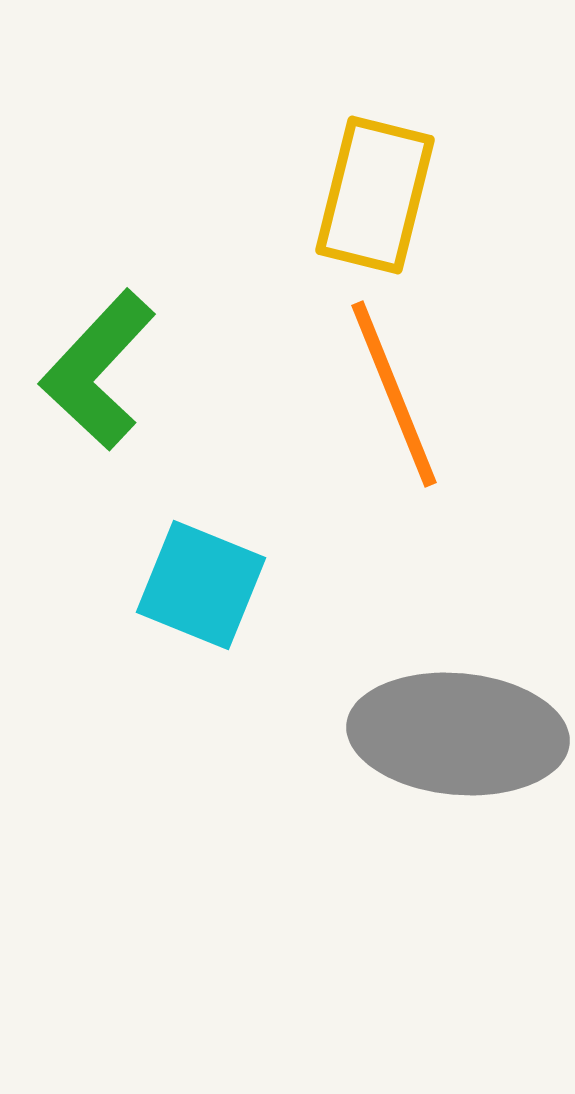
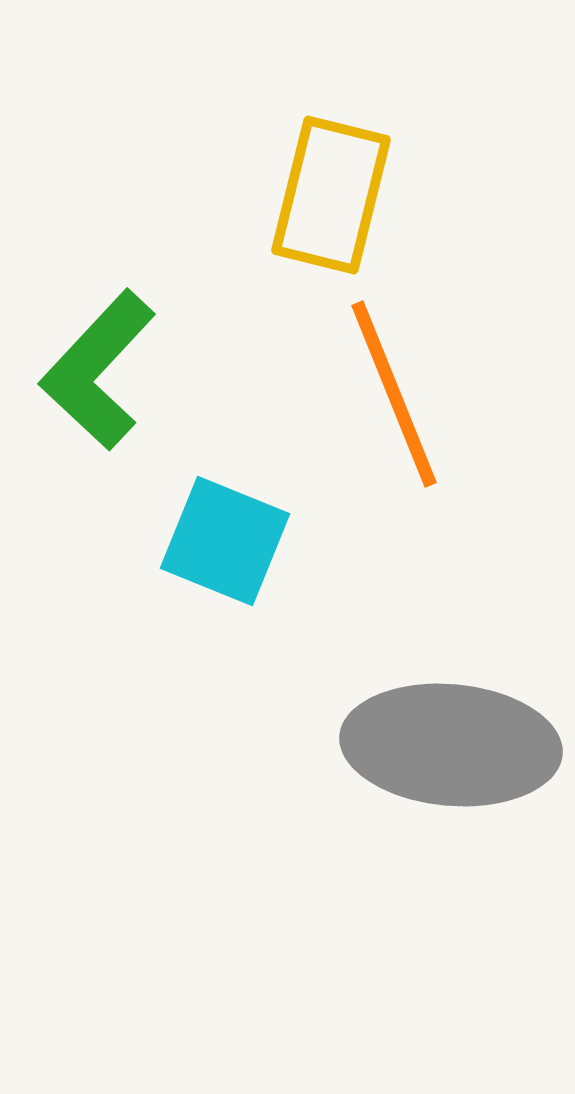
yellow rectangle: moved 44 px left
cyan square: moved 24 px right, 44 px up
gray ellipse: moved 7 px left, 11 px down
